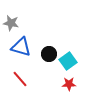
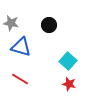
black circle: moved 29 px up
cyan square: rotated 12 degrees counterclockwise
red line: rotated 18 degrees counterclockwise
red star: rotated 16 degrees clockwise
